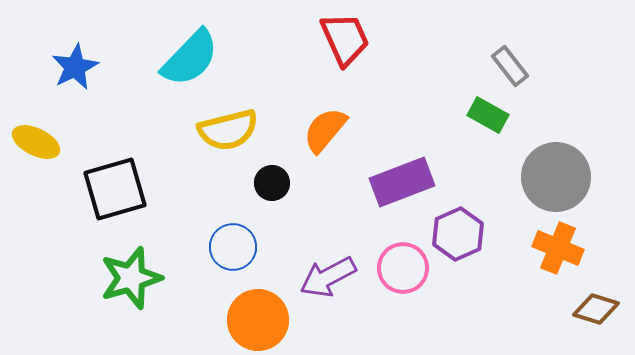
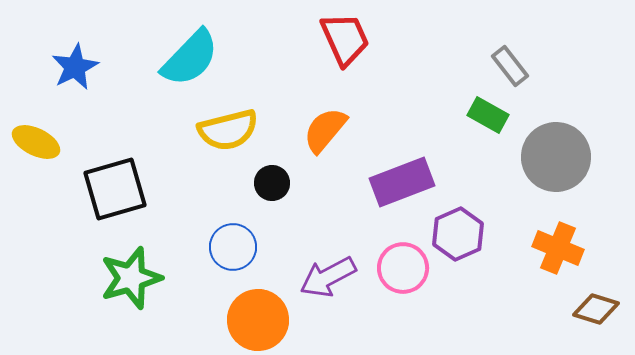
gray circle: moved 20 px up
